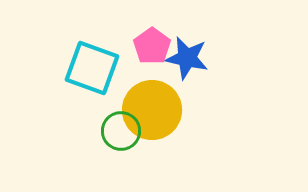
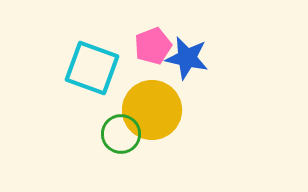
pink pentagon: moved 1 px right; rotated 15 degrees clockwise
green circle: moved 3 px down
